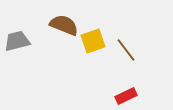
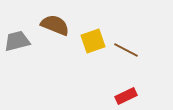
brown semicircle: moved 9 px left
brown line: rotated 25 degrees counterclockwise
